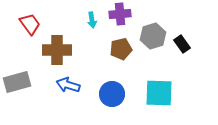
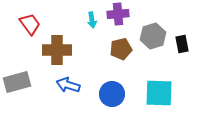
purple cross: moved 2 px left
black rectangle: rotated 24 degrees clockwise
